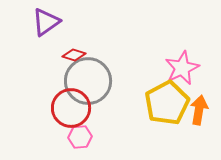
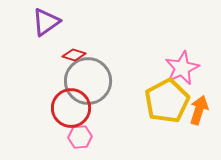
yellow pentagon: moved 2 px up
orange arrow: rotated 8 degrees clockwise
